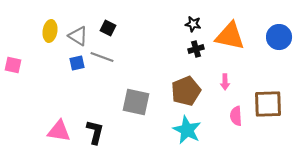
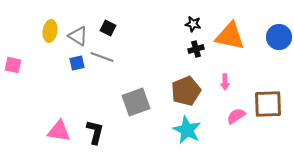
gray square: rotated 32 degrees counterclockwise
pink semicircle: rotated 60 degrees clockwise
